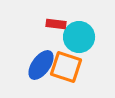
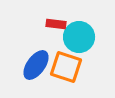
blue ellipse: moved 5 px left
